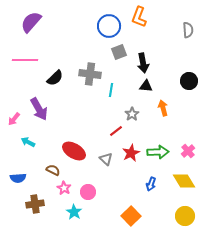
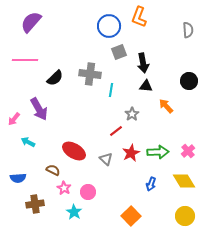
orange arrow: moved 3 px right, 2 px up; rotated 28 degrees counterclockwise
